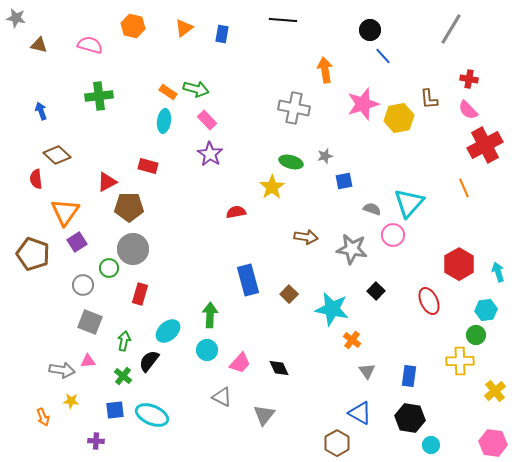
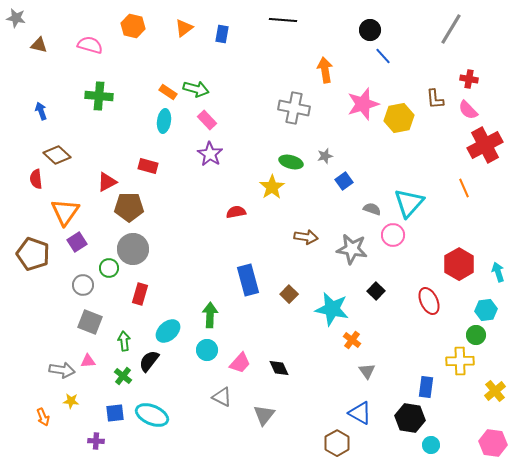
green cross at (99, 96): rotated 12 degrees clockwise
brown L-shape at (429, 99): moved 6 px right
blue square at (344, 181): rotated 24 degrees counterclockwise
green arrow at (124, 341): rotated 18 degrees counterclockwise
blue rectangle at (409, 376): moved 17 px right, 11 px down
blue square at (115, 410): moved 3 px down
